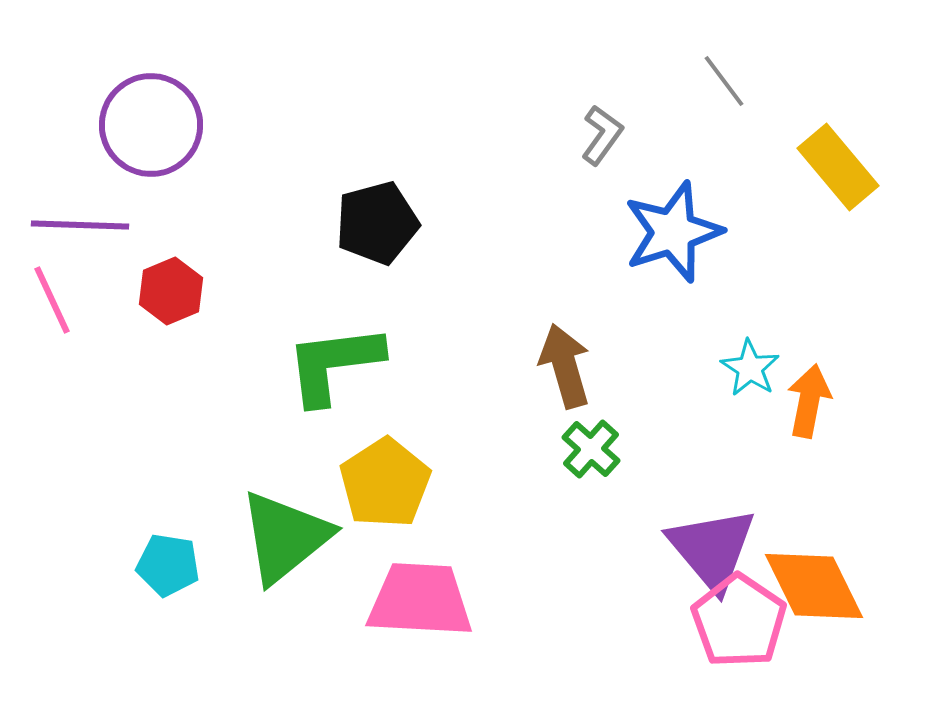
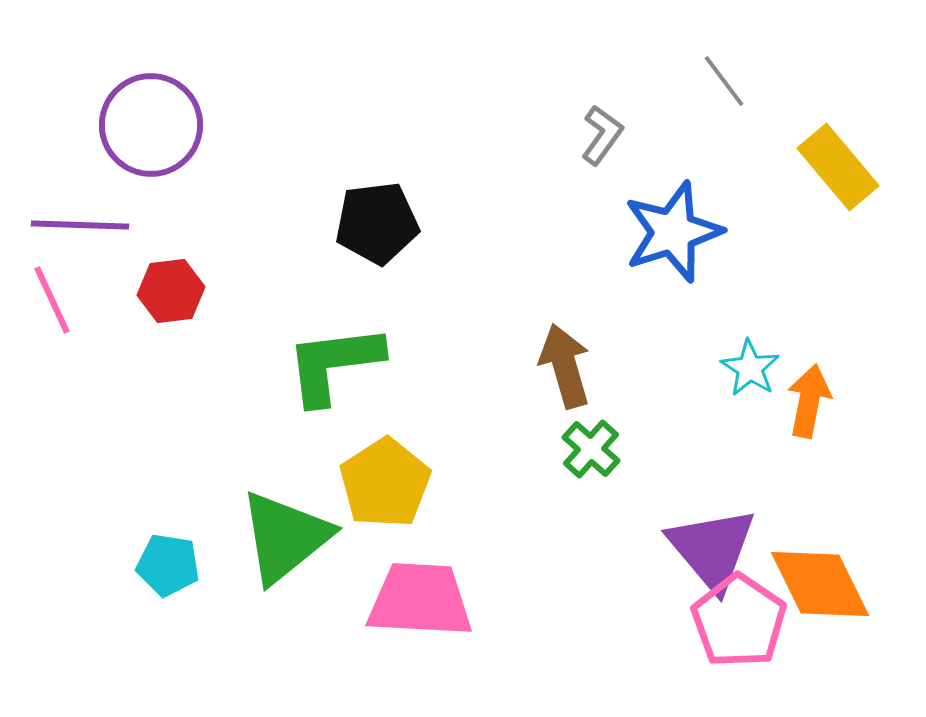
black pentagon: rotated 8 degrees clockwise
red hexagon: rotated 16 degrees clockwise
orange diamond: moved 6 px right, 2 px up
